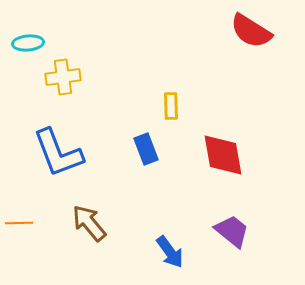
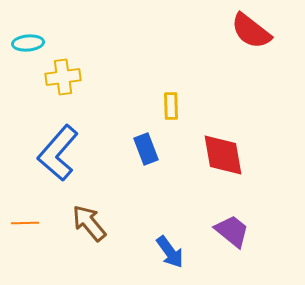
red semicircle: rotated 6 degrees clockwise
blue L-shape: rotated 62 degrees clockwise
orange line: moved 6 px right
